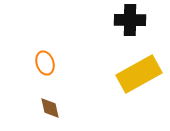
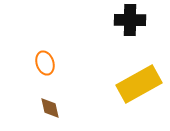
yellow rectangle: moved 10 px down
